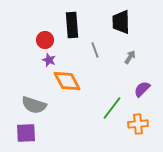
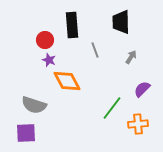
gray arrow: moved 1 px right
